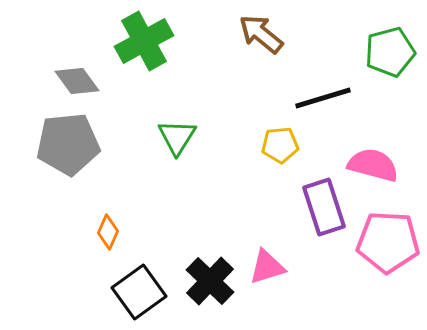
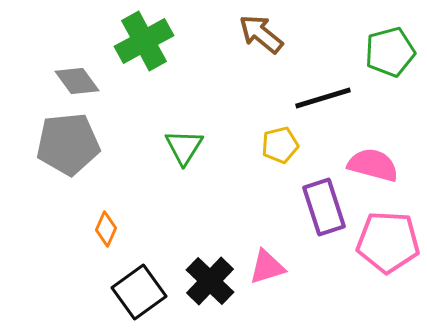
green triangle: moved 7 px right, 10 px down
yellow pentagon: rotated 9 degrees counterclockwise
orange diamond: moved 2 px left, 3 px up
